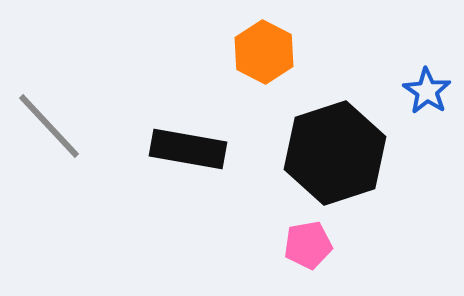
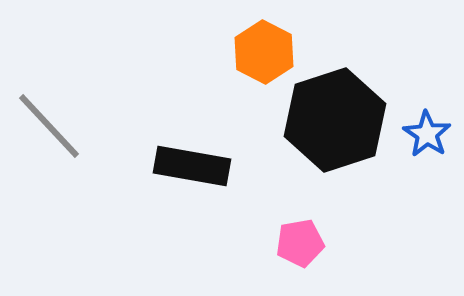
blue star: moved 43 px down
black rectangle: moved 4 px right, 17 px down
black hexagon: moved 33 px up
pink pentagon: moved 8 px left, 2 px up
